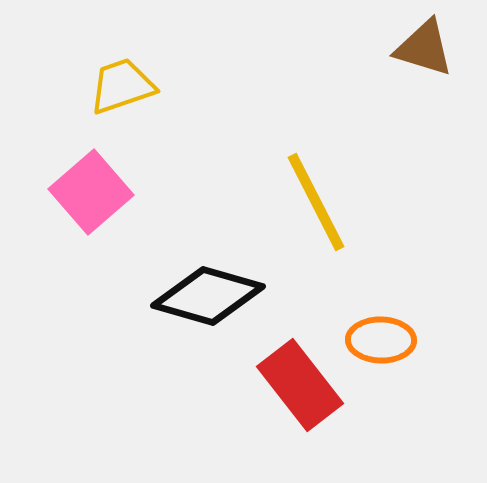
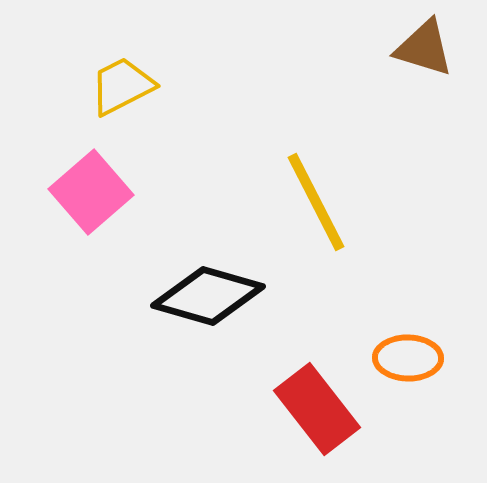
yellow trapezoid: rotated 8 degrees counterclockwise
orange ellipse: moved 27 px right, 18 px down
red rectangle: moved 17 px right, 24 px down
